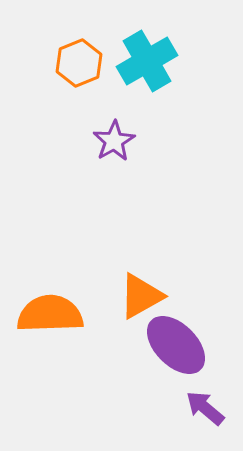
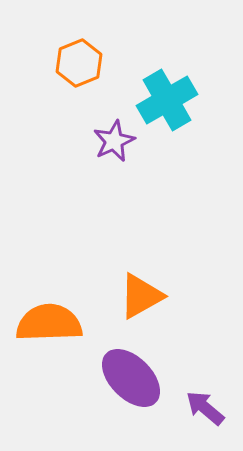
cyan cross: moved 20 px right, 39 px down
purple star: rotated 6 degrees clockwise
orange semicircle: moved 1 px left, 9 px down
purple ellipse: moved 45 px left, 33 px down
